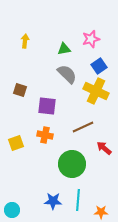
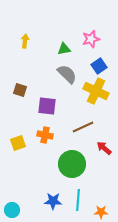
yellow square: moved 2 px right
